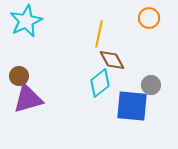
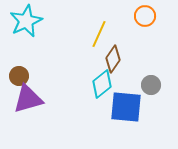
orange circle: moved 4 px left, 2 px up
yellow line: rotated 12 degrees clockwise
brown diamond: moved 1 px right, 1 px up; rotated 64 degrees clockwise
cyan diamond: moved 2 px right, 1 px down
blue square: moved 6 px left, 1 px down
